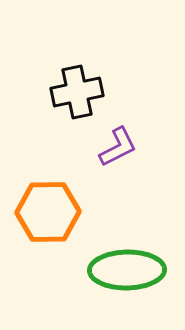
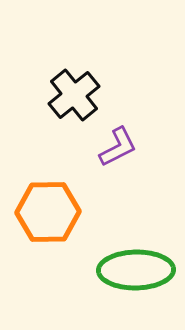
black cross: moved 3 px left, 3 px down; rotated 27 degrees counterclockwise
green ellipse: moved 9 px right
